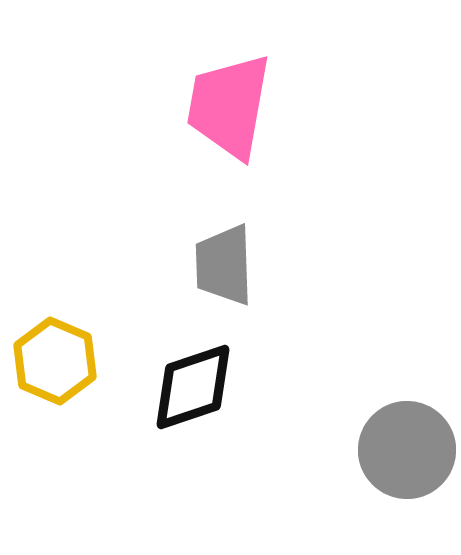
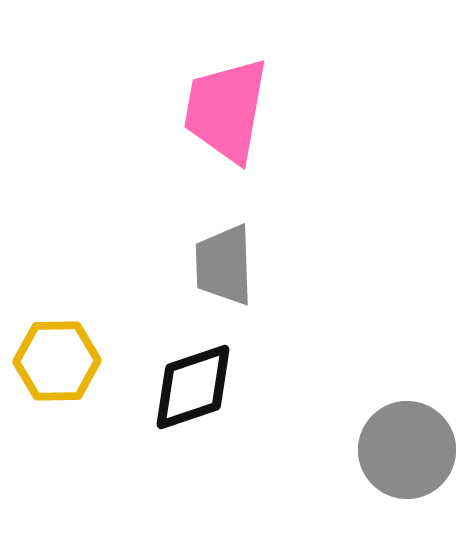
pink trapezoid: moved 3 px left, 4 px down
yellow hexagon: moved 2 px right; rotated 24 degrees counterclockwise
